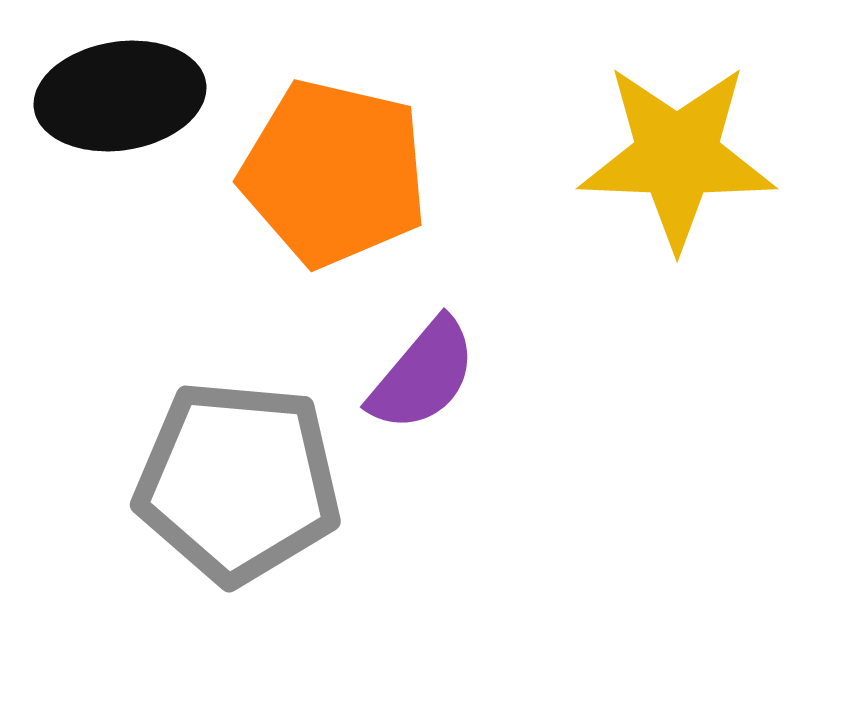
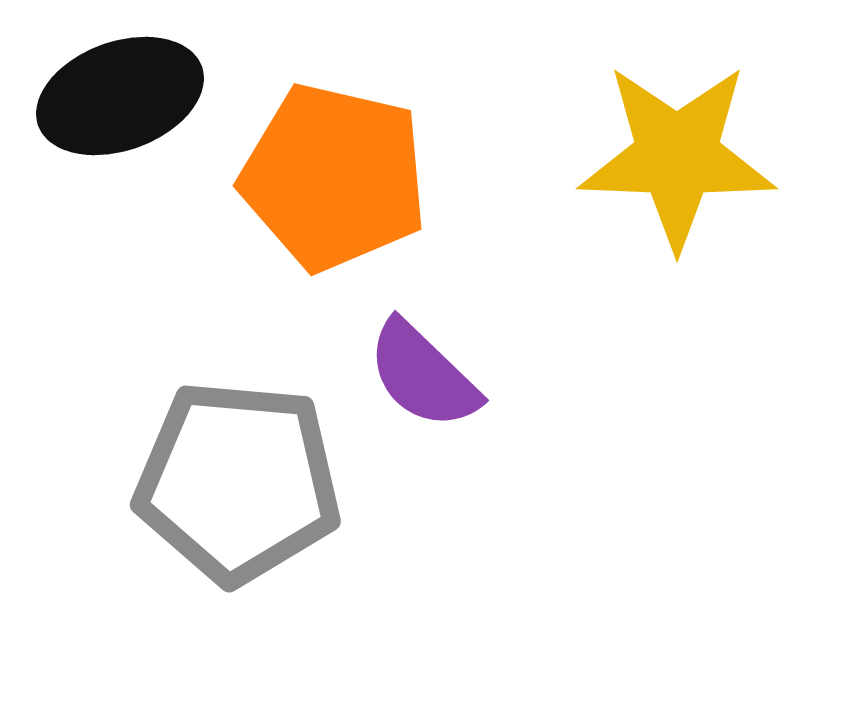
black ellipse: rotated 11 degrees counterclockwise
orange pentagon: moved 4 px down
purple semicircle: rotated 94 degrees clockwise
